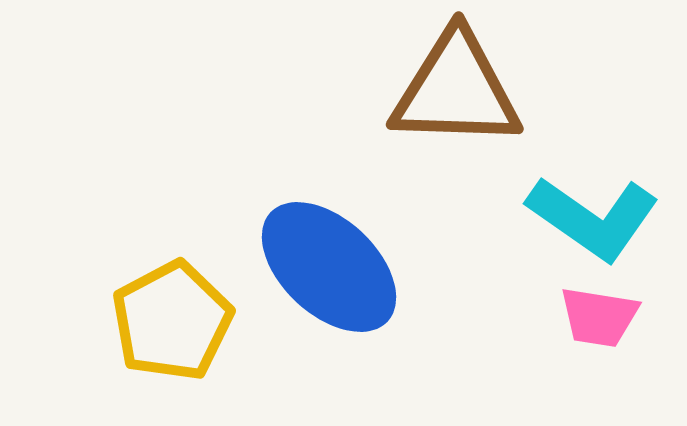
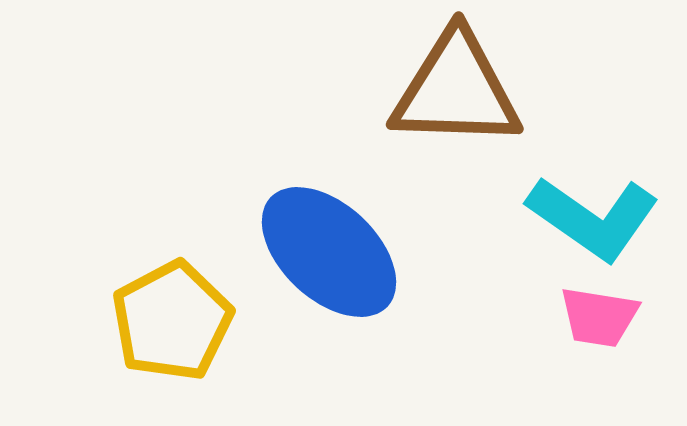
blue ellipse: moved 15 px up
